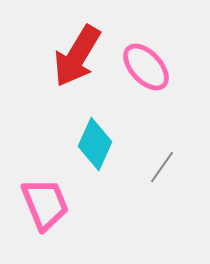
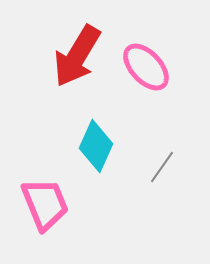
cyan diamond: moved 1 px right, 2 px down
